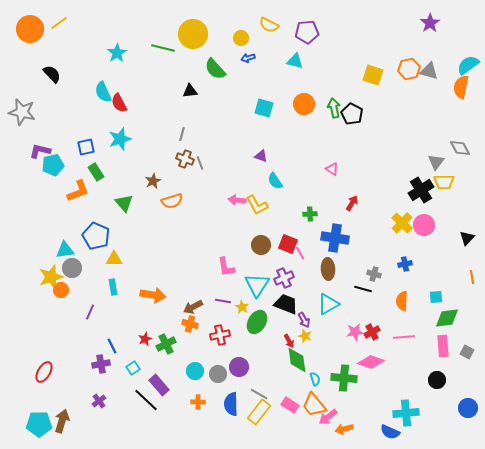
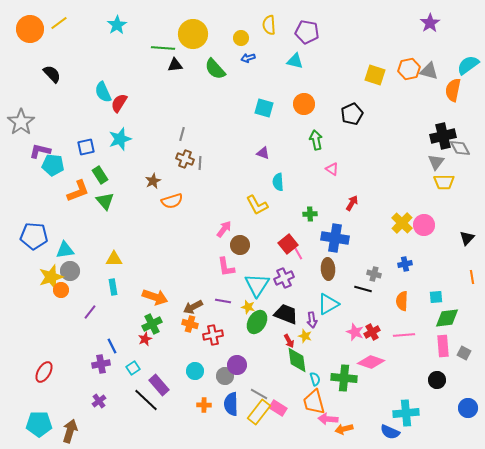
yellow semicircle at (269, 25): rotated 60 degrees clockwise
purple pentagon at (307, 32): rotated 15 degrees clockwise
green line at (163, 48): rotated 10 degrees counterclockwise
cyan star at (117, 53): moved 28 px up
yellow square at (373, 75): moved 2 px right
orange semicircle at (461, 87): moved 8 px left, 3 px down
black triangle at (190, 91): moved 15 px left, 26 px up
red semicircle at (119, 103): rotated 60 degrees clockwise
green arrow at (334, 108): moved 18 px left, 32 px down
gray star at (22, 112): moved 1 px left, 10 px down; rotated 24 degrees clockwise
black pentagon at (352, 114): rotated 20 degrees clockwise
purple triangle at (261, 156): moved 2 px right, 3 px up
gray line at (200, 163): rotated 24 degrees clockwise
cyan pentagon at (53, 165): rotated 20 degrees clockwise
green rectangle at (96, 172): moved 4 px right, 3 px down
cyan semicircle at (275, 181): moved 3 px right, 1 px down; rotated 30 degrees clockwise
black cross at (421, 190): moved 22 px right, 54 px up; rotated 20 degrees clockwise
pink arrow at (237, 200): moved 13 px left, 29 px down; rotated 120 degrees clockwise
green triangle at (124, 203): moved 19 px left, 2 px up
blue pentagon at (96, 236): moved 62 px left; rotated 20 degrees counterclockwise
red square at (288, 244): rotated 30 degrees clockwise
brown circle at (261, 245): moved 21 px left
pink line at (300, 253): moved 2 px left
gray circle at (72, 268): moved 2 px left, 3 px down
orange arrow at (153, 295): moved 2 px right, 2 px down; rotated 10 degrees clockwise
black trapezoid at (286, 304): moved 10 px down
yellow star at (242, 307): moved 6 px right; rotated 16 degrees counterclockwise
purple line at (90, 312): rotated 14 degrees clockwise
purple arrow at (304, 320): moved 8 px right; rotated 21 degrees clockwise
pink star at (355, 332): rotated 30 degrees clockwise
red cross at (220, 335): moved 7 px left
pink line at (404, 337): moved 2 px up
green cross at (166, 344): moved 14 px left, 20 px up
gray square at (467, 352): moved 3 px left, 1 px down
purple circle at (239, 367): moved 2 px left, 2 px up
gray circle at (218, 374): moved 7 px right, 2 px down
orange cross at (198, 402): moved 6 px right, 3 px down
pink rectangle at (290, 405): moved 12 px left, 3 px down
orange trapezoid at (314, 405): moved 3 px up; rotated 24 degrees clockwise
pink arrow at (328, 417): moved 2 px down; rotated 42 degrees clockwise
brown arrow at (62, 421): moved 8 px right, 10 px down
